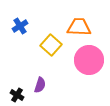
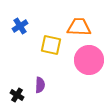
yellow square: rotated 30 degrees counterclockwise
purple semicircle: rotated 14 degrees counterclockwise
